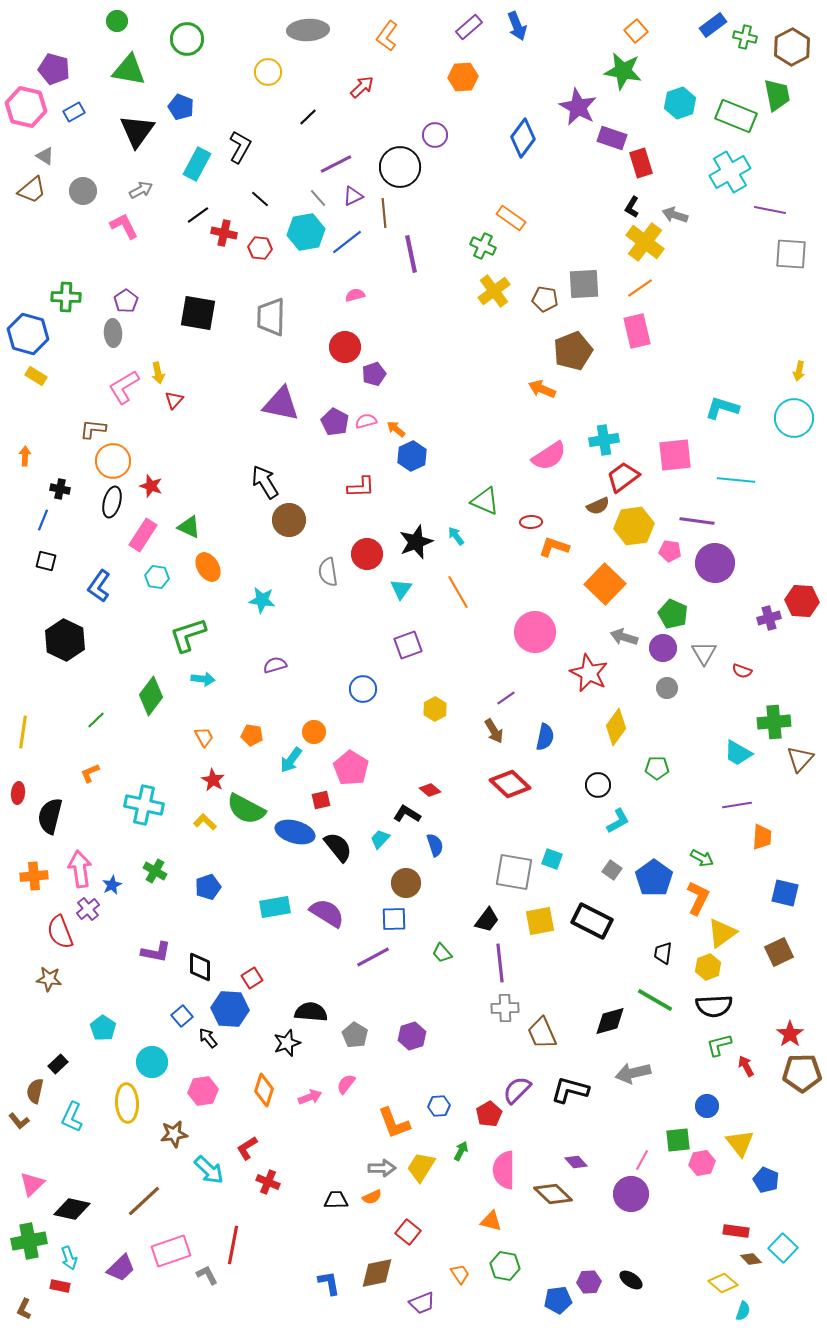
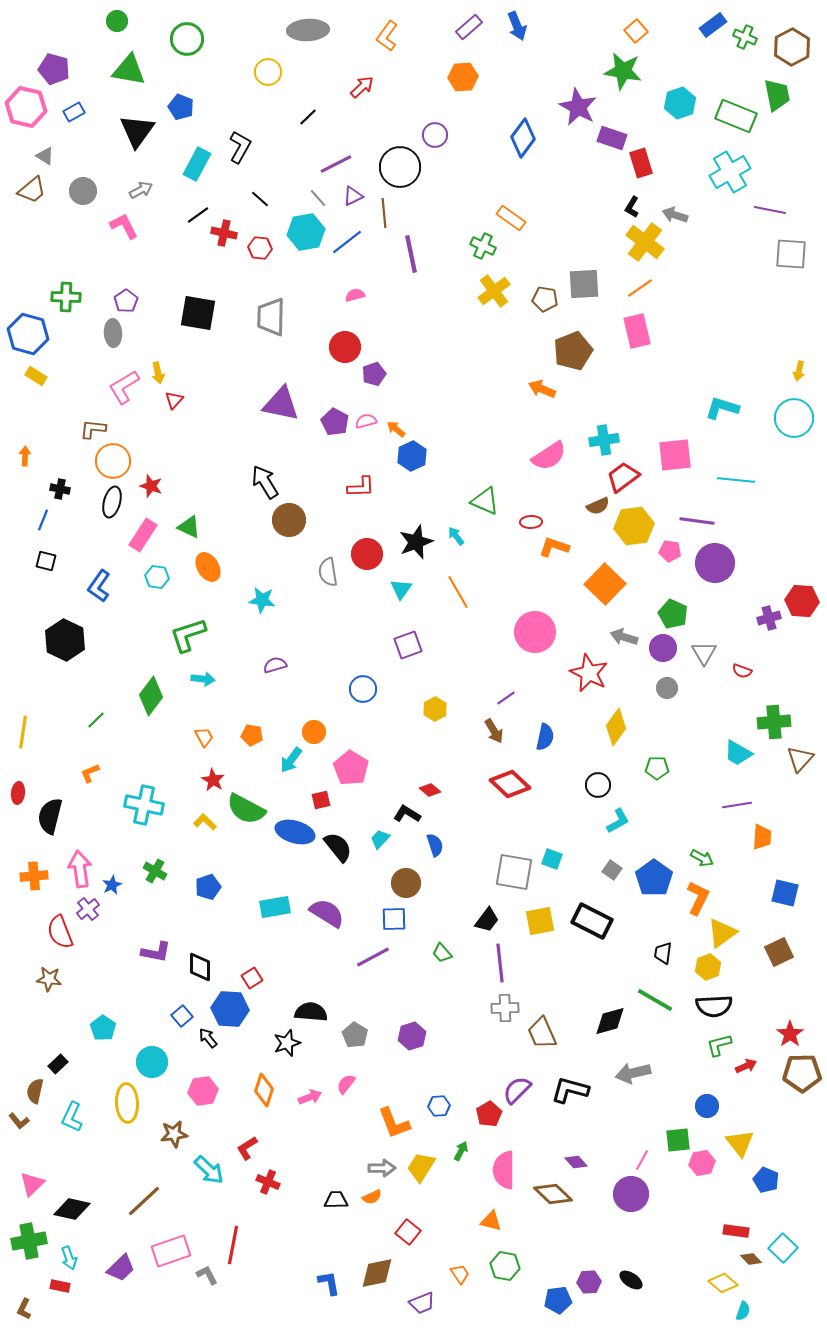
green cross at (745, 37): rotated 10 degrees clockwise
red arrow at (746, 1066): rotated 95 degrees clockwise
